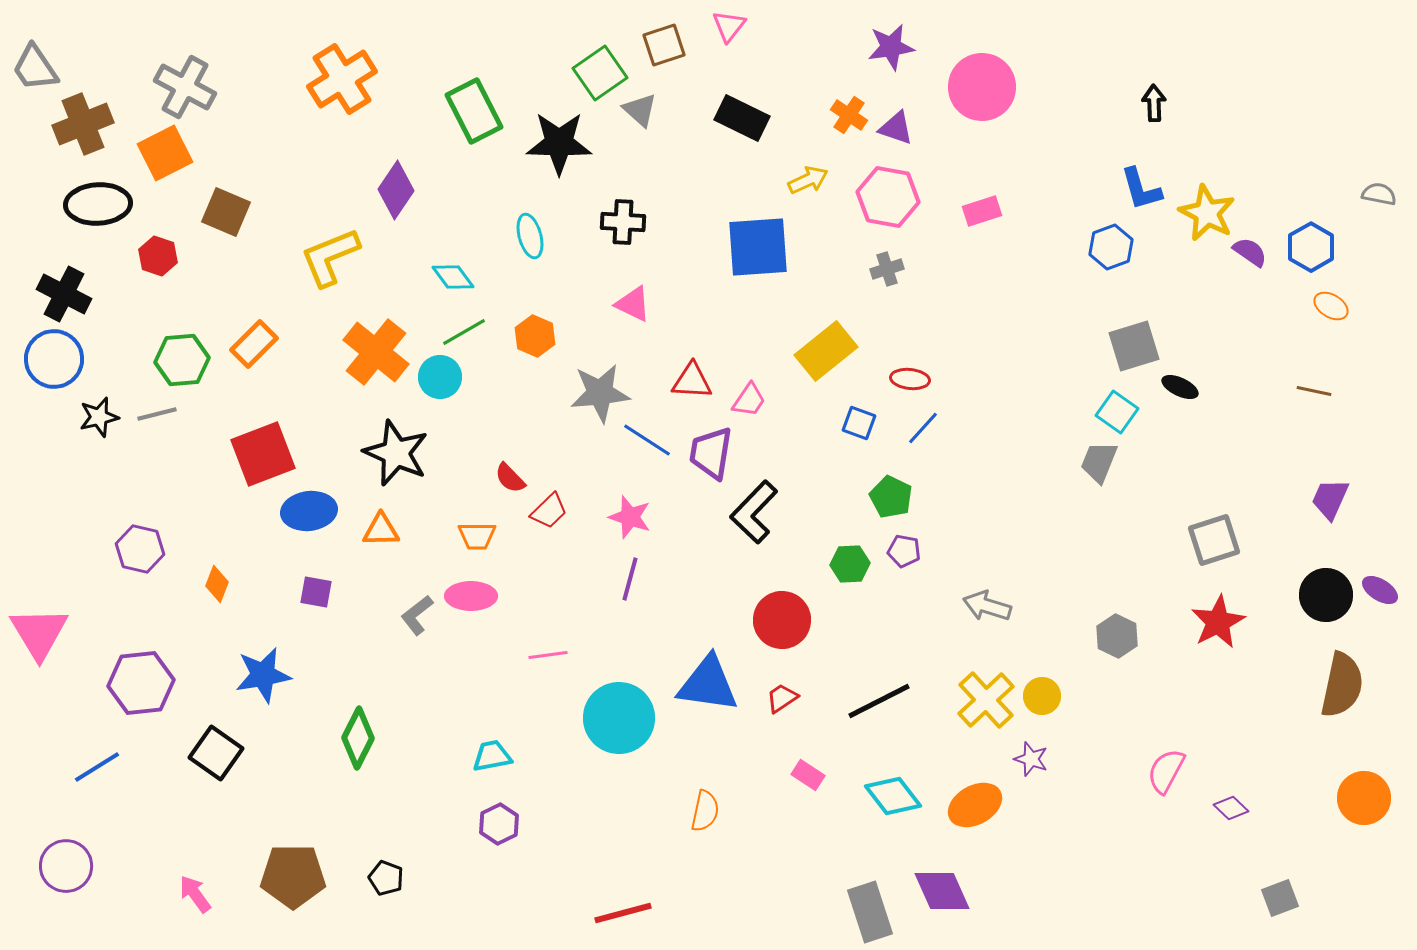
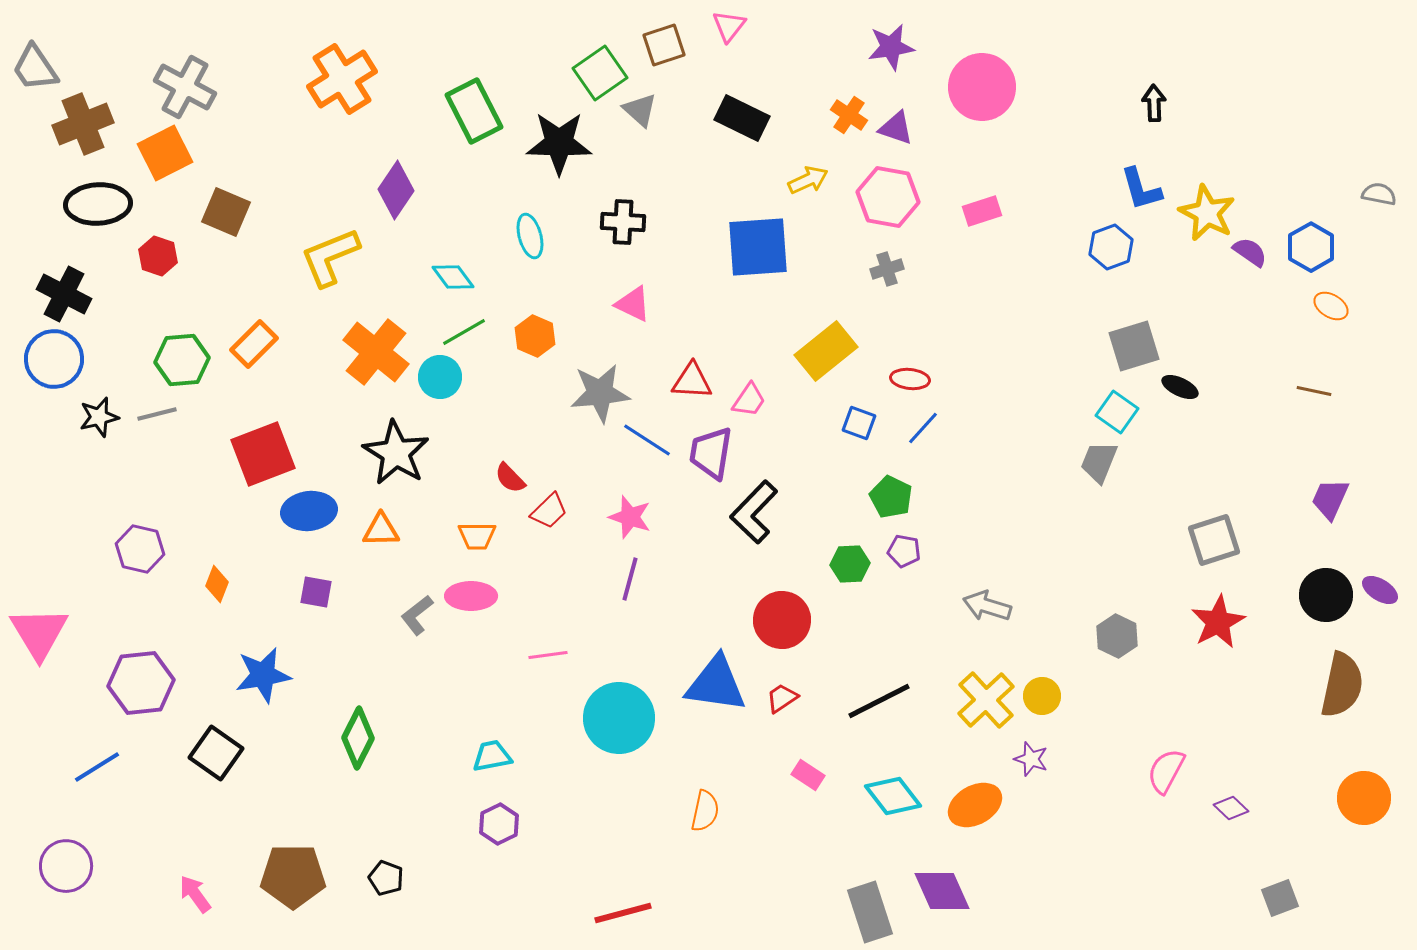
black star at (396, 453): rotated 8 degrees clockwise
blue triangle at (708, 684): moved 8 px right
